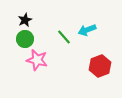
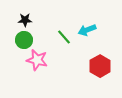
black star: rotated 24 degrees clockwise
green circle: moved 1 px left, 1 px down
red hexagon: rotated 10 degrees counterclockwise
